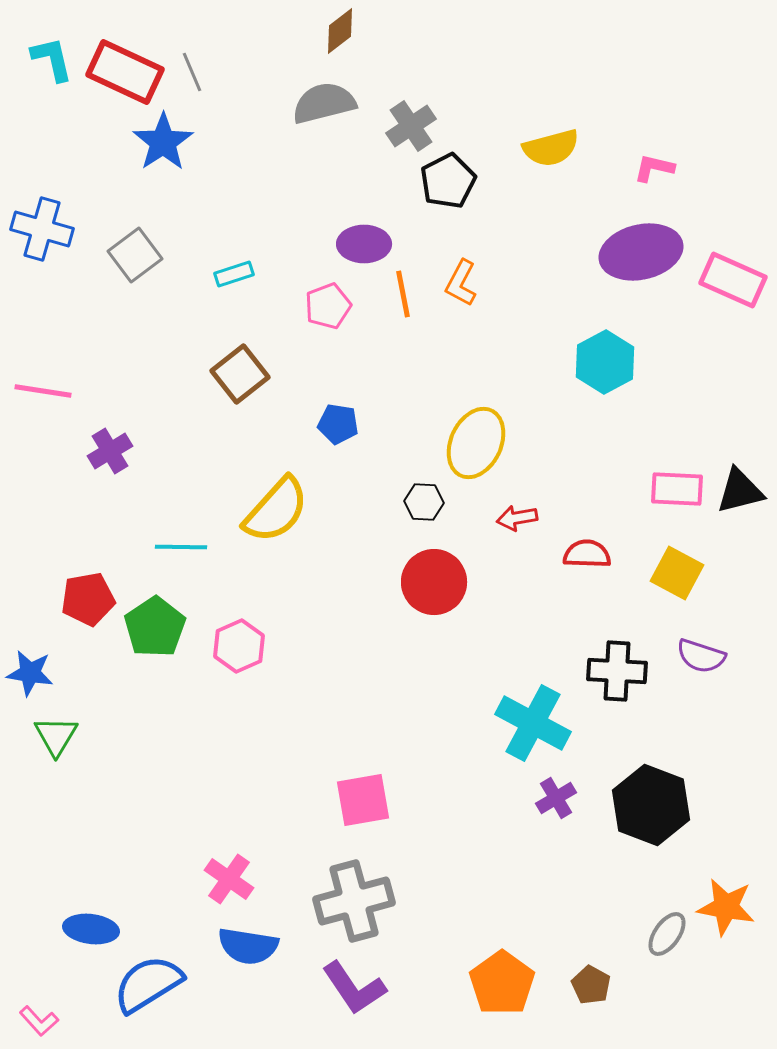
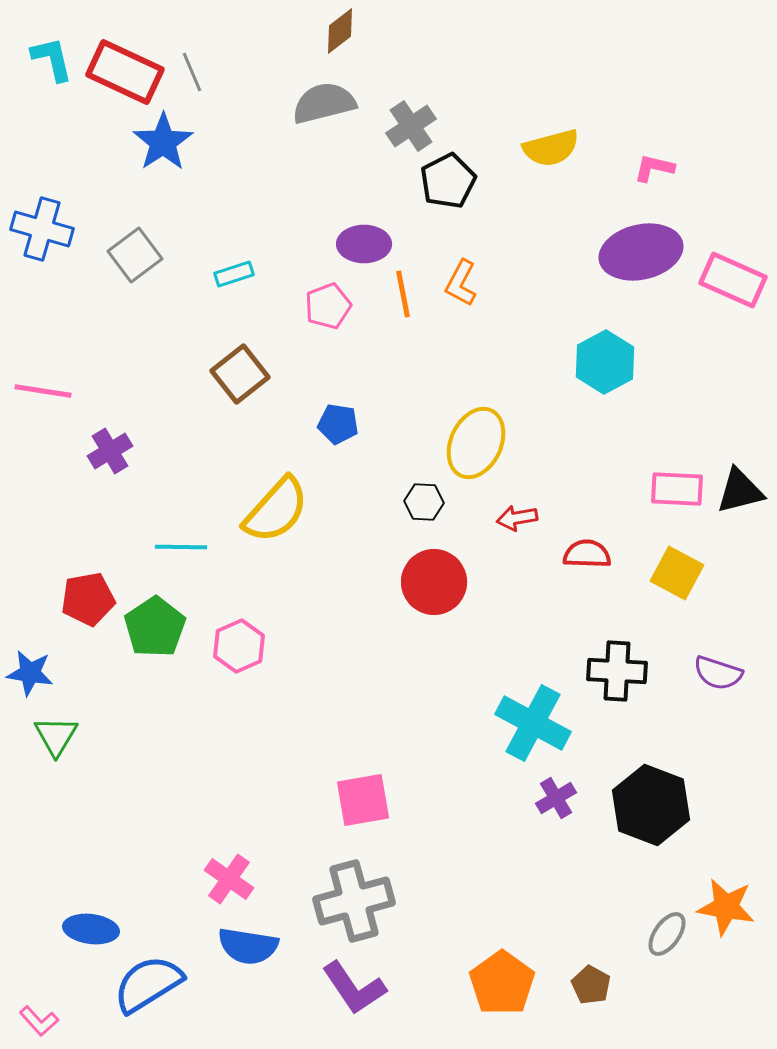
purple semicircle at (701, 656): moved 17 px right, 17 px down
